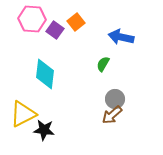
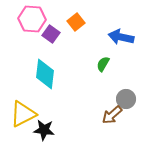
purple square: moved 4 px left, 4 px down
gray circle: moved 11 px right
